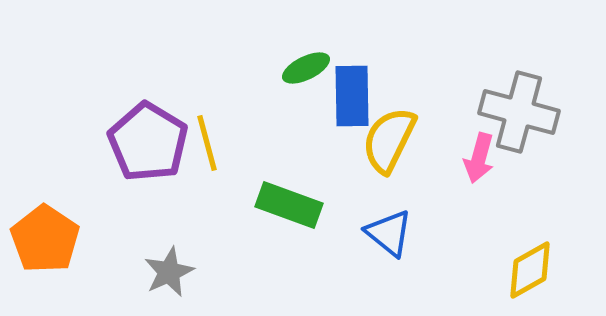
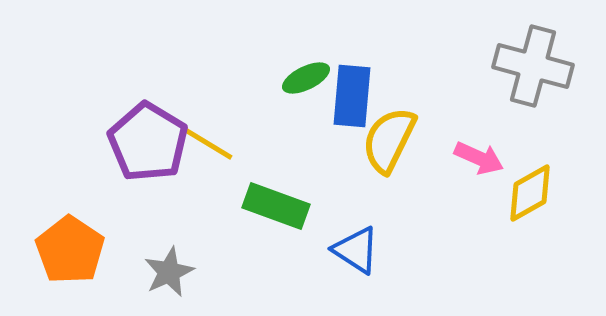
green ellipse: moved 10 px down
blue rectangle: rotated 6 degrees clockwise
gray cross: moved 14 px right, 46 px up
yellow line: rotated 44 degrees counterclockwise
pink arrow: rotated 81 degrees counterclockwise
green rectangle: moved 13 px left, 1 px down
blue triangle: moved 33 px left, 17 px down; rotated 6 degrees counterclockwise
orange pentagon: moved 25 px right, 11 px down
yellow diamond: moved 77 px up
